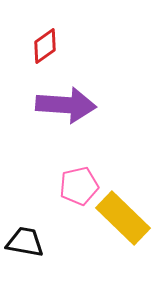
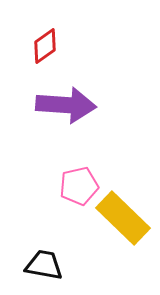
black trapezoid: moved 19 px right, 23 px down
